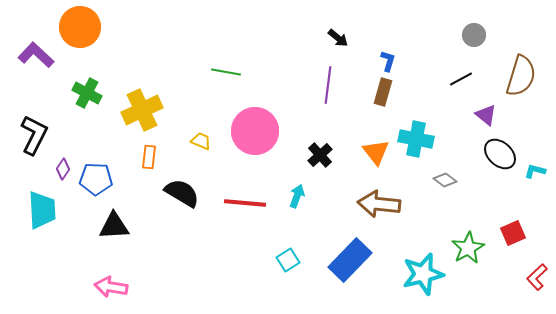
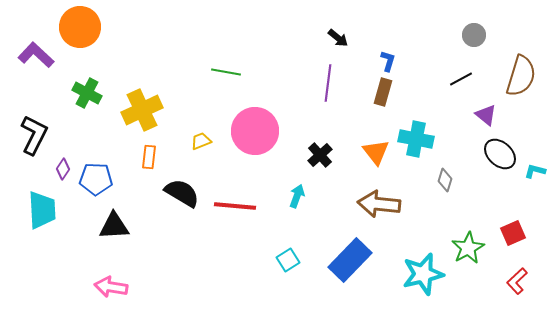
purple line: moved 2 px up
yellow trapezoid: rotated 45 degrees counterclockwise
gray diamond: rotated 70 degrees clockwise
red line: moved 10 px left, 3 px down
red L-shape: moved 20 px left, 4 px down
